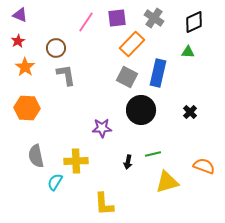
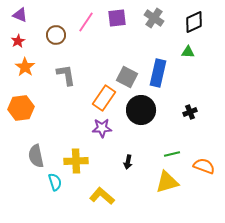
orange rectangle: moved 28 px left, 54 px down; rotated 10 degrees counterclockwise
brown circle: moved 13 px up
orange hexagon: moved 6 px left; rotated 10 degrees counterclockwise
black cross: rotated 24 degrees clockwise
green line: moved 19 px right
cyan semicircle: rotated 132 degrees clockwise
yellow L-shape: moved 2 px left, 8 px up; rotated 135 degrees clockwise
